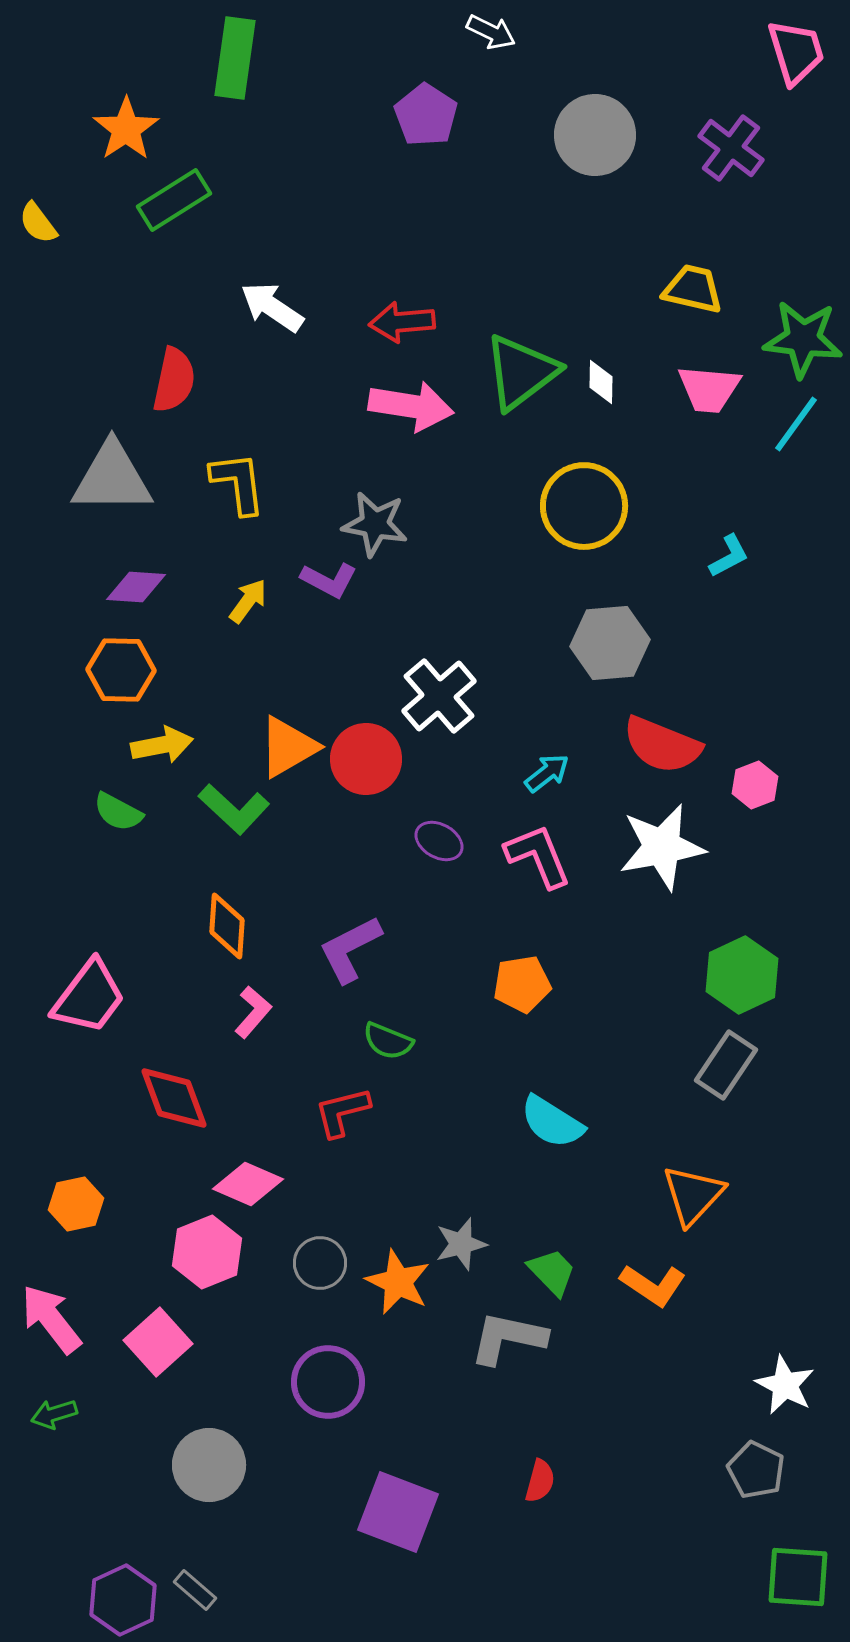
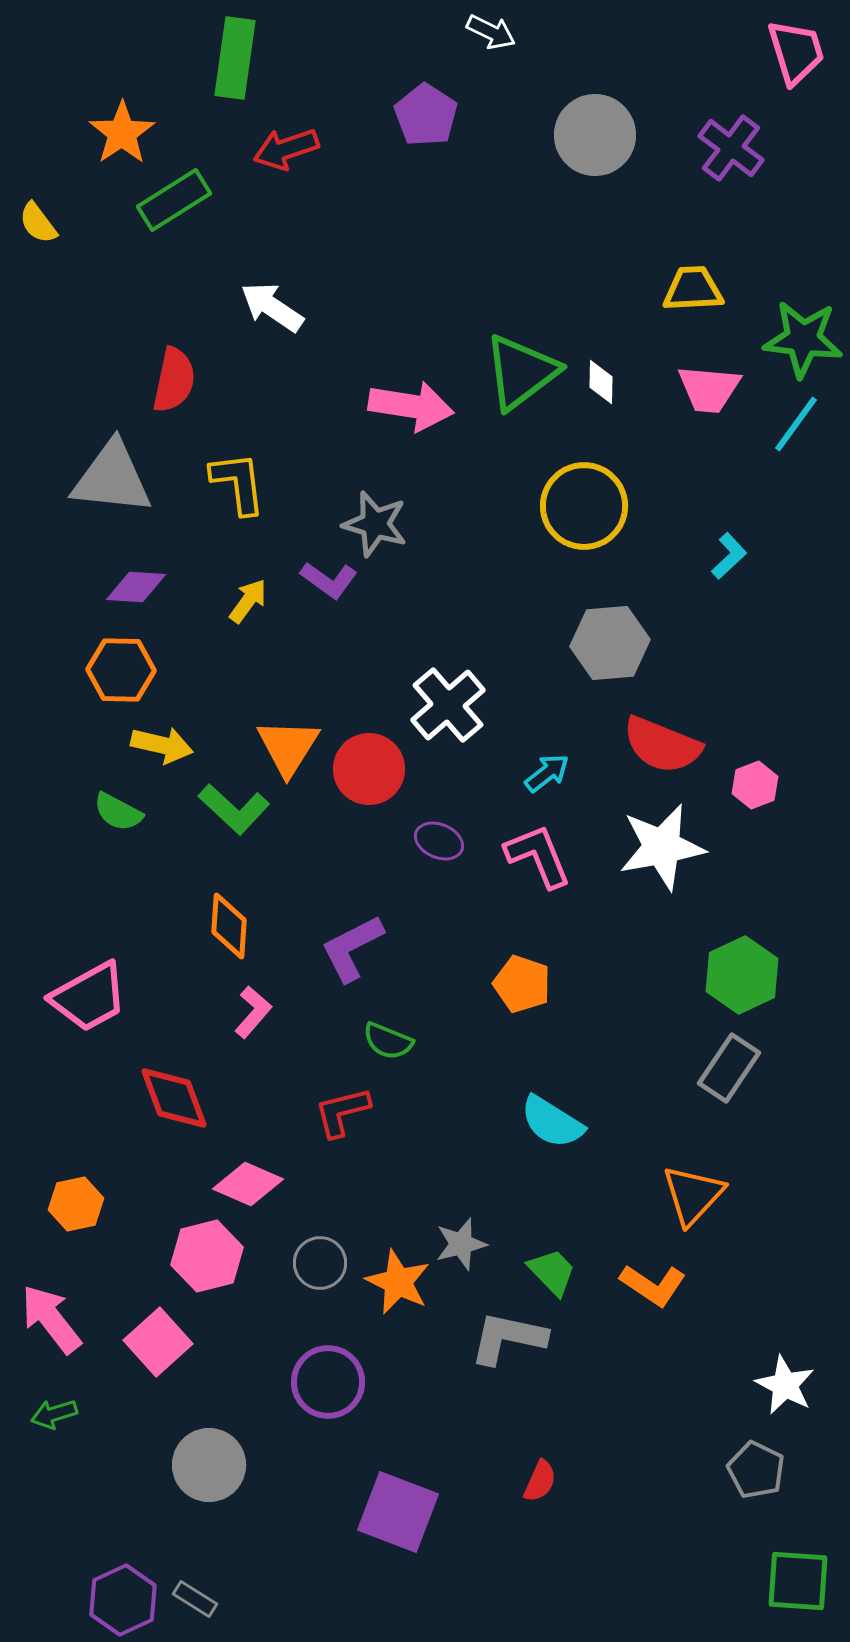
orange star at (126, 129): moved 4 px left, 4 px down
yellow trapezoid at (693, 289): rotated 16 degrees counterclockwise
red arrow at (402, 322): moved 116 px left, 173 px up; rotated 14 degrees counterclockwise
gray triangle at (112, 478): rotated 6 degrees clockwise
gray star at (375, 524): rotated 6 degrees clockwise
cyan L-shape at (729, 556): rotated 15 degrees counterclockwise
purple L-shape at (329, 580): rotated 8 degrees clockwise
white cross at (439, 696): moved 9 px right, 9 px down
yellow arrow at (162, 745): rotated 24 degrees clockwise
orange triangle at (288, 747): rotated 28 degrees counterclockwise
red circle at (366, 759): moved 3 px right, 10 px down
purple ellipse at (439, 841): rotated 6 degrees counterclockwise
orange diamond at (227, 926): moved 2 px right
purple L-shape at (350, 949): moved 2 px right, 1 px up
orange pentagon at (522, 984): rotated 28 degrees clockwise
pink trapezoid at (89, 997): rotated 24 degrees clockwise
gray rectangle at (726, 1065): moved 3 px right, 3 px down
pink hexagon at (207, 1252): moved 4 px down; rotated 8 degrees clockwise
red semicircle at (540, 1481): rotated 9 degrees clockwise
green square at (798, 1577): moved 4 px down
gray rectangle at (195, 1590): moved 9 px down; rotated 9 degrees counterclockwise
